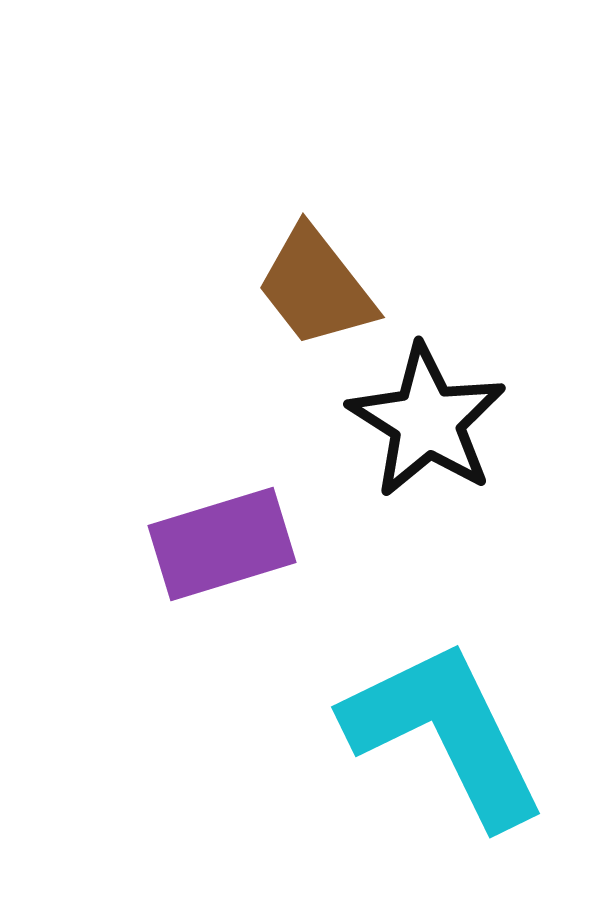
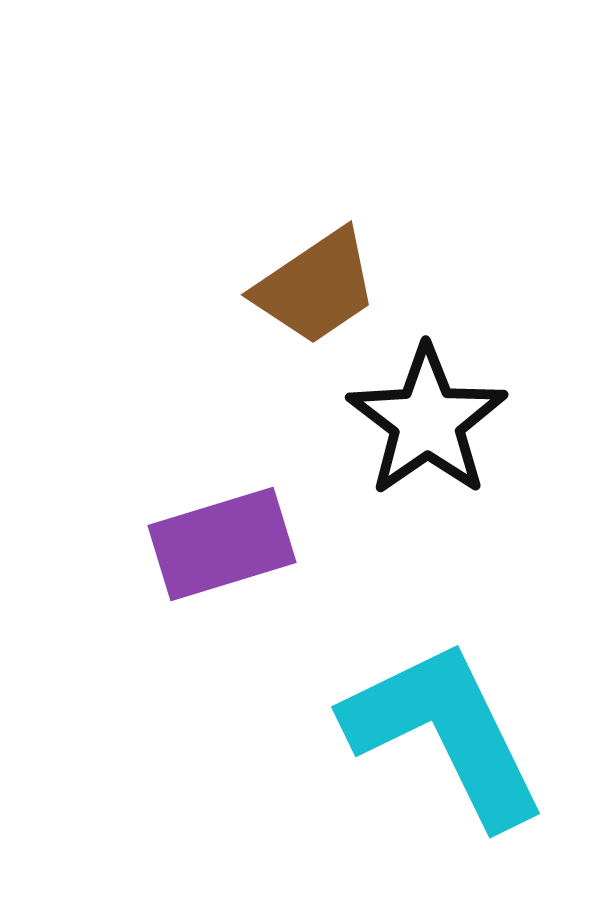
brown trapezoid: rotated 86 degrees counterclockwise
black star: rotated 5 degrees clockwise
